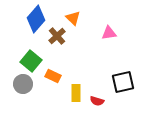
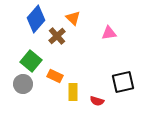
orange rectangle: moved 2 px right
yellow rectangle: moved 3 px left, 1 px up
